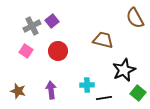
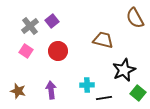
gray cross: moved 2 px left; rotated 12 degrees counterclockwise
